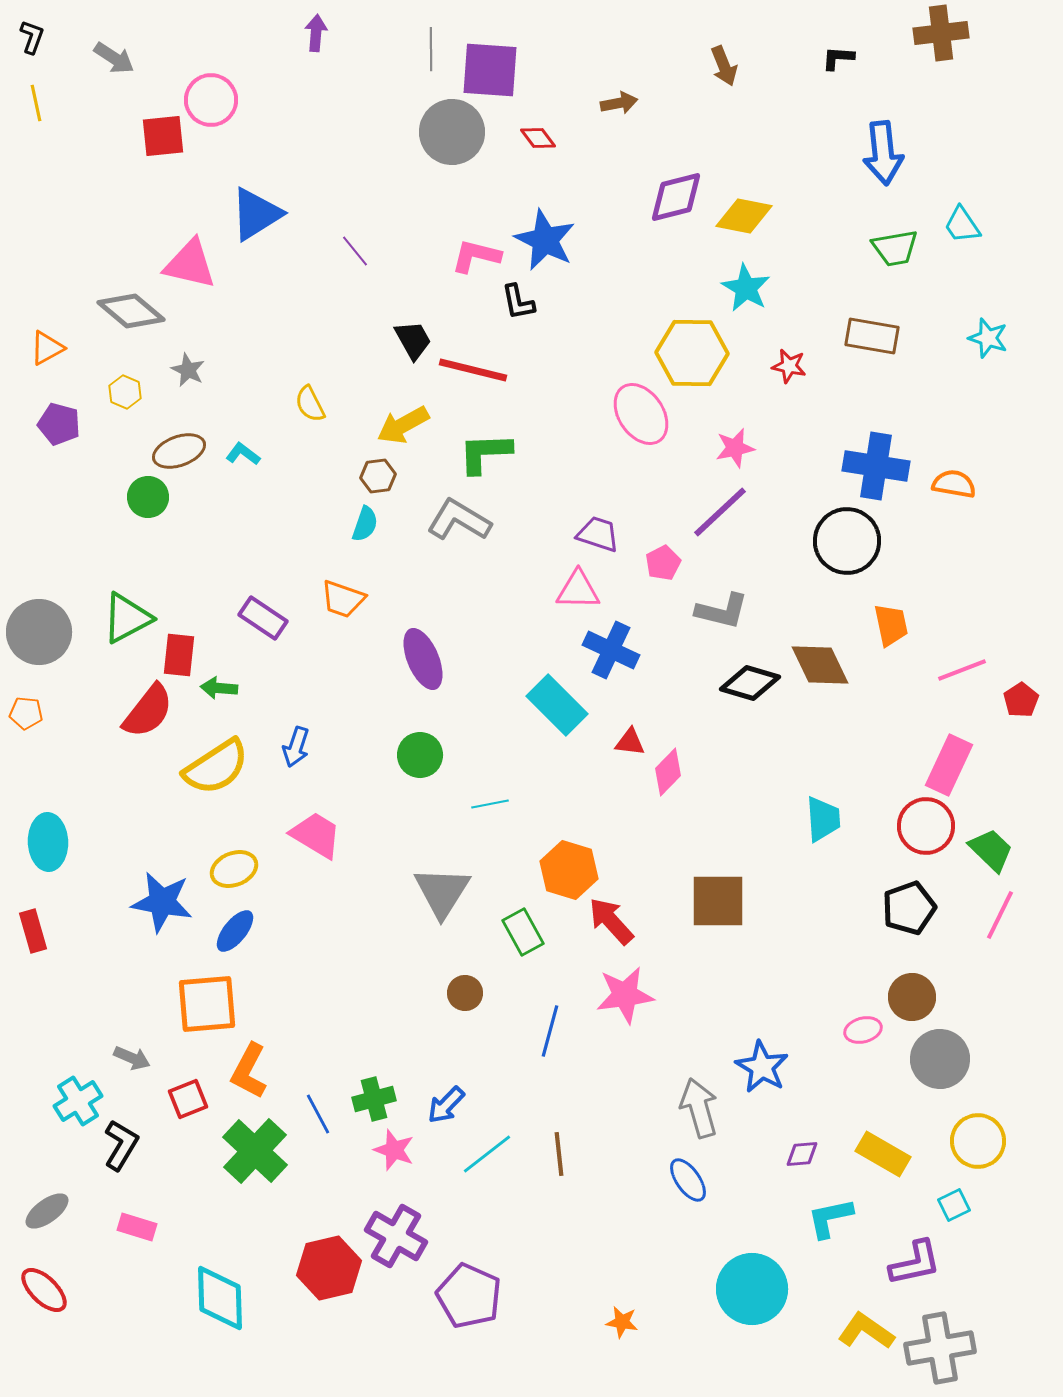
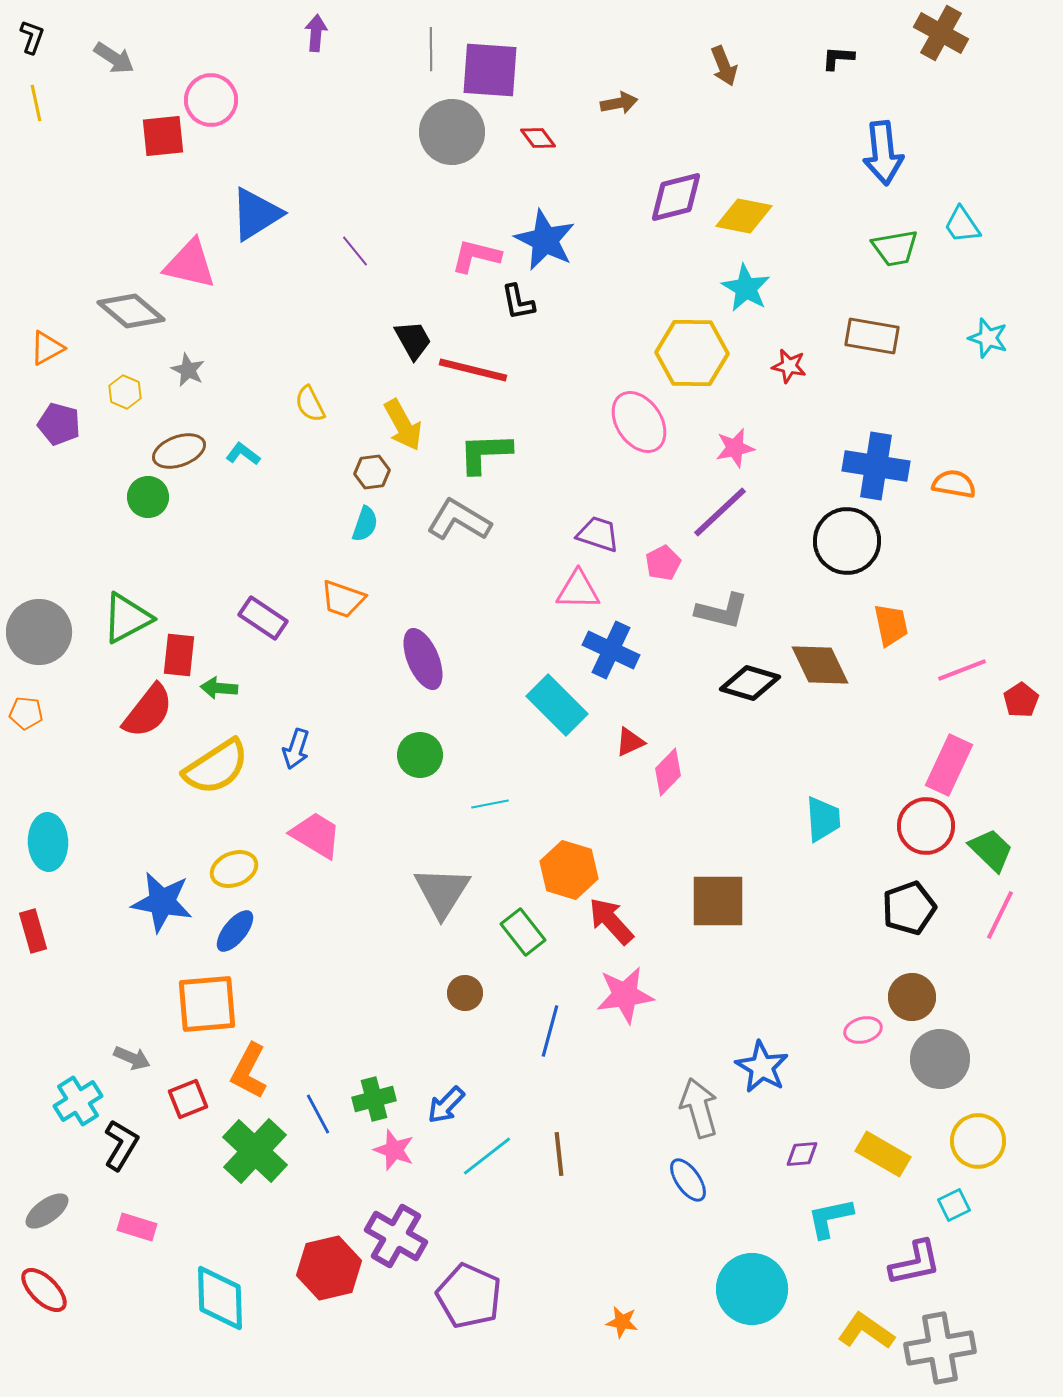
brown cross at (941, 33): rotated 36 degrees clockwise
pink ellipse at (641, 414): moved 2 px left, 8 px down
yellow arrow at (403, 425): rotated 90 degrees counterclockwise
brown hexagon at (378, 476): moved 6 px left, 4 px up
red triangle at (630, 742): rotated 32 degrees counterclockwise
blue arrow at (296, 747): moved 2 px down
green rectangle at (523, 932): rotated 9 degrees counterclockwise
cyan line at (487, 1154): moved 2 px down
